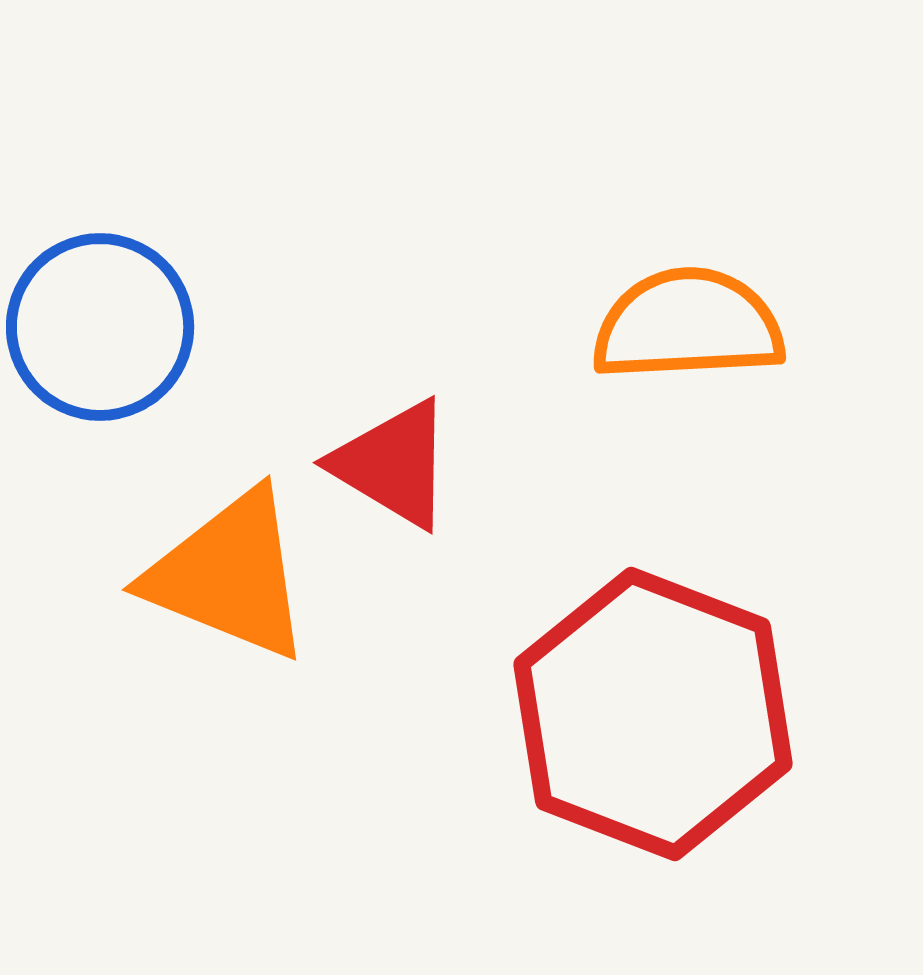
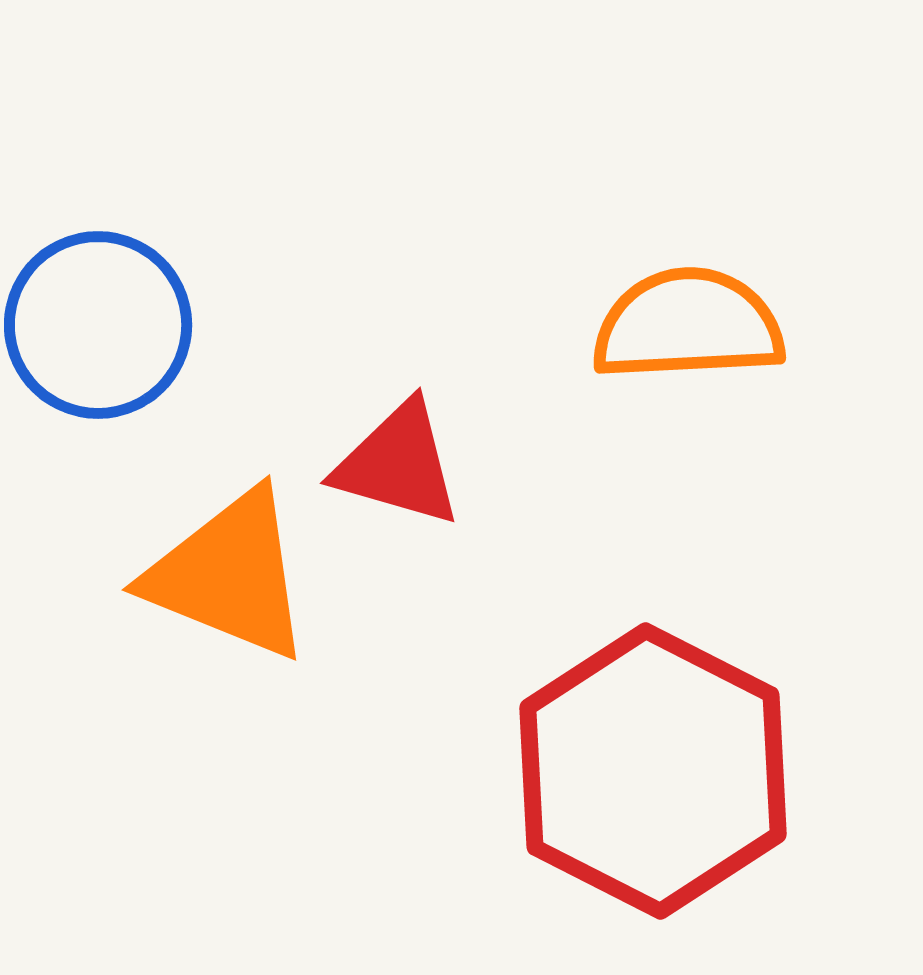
blue circle: moved 2 px left, 2 px up
red triangle: moved 5 px right; rotated 15 degrees counterclockwise
red hexagon: moved 57 px down; rotated 6 degrees clockwise
